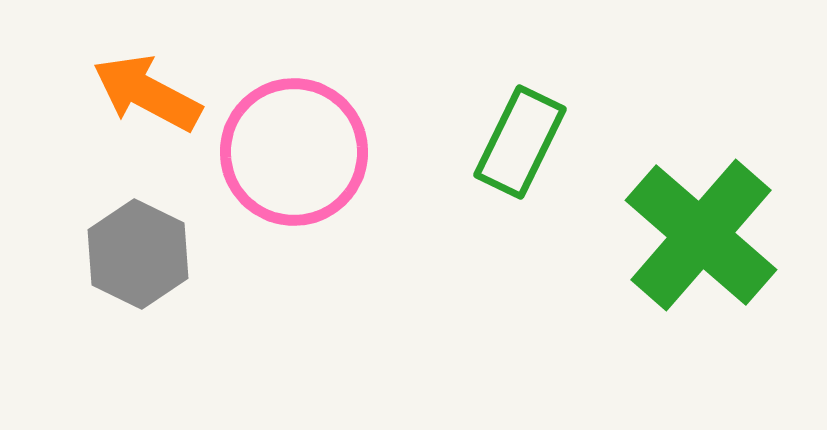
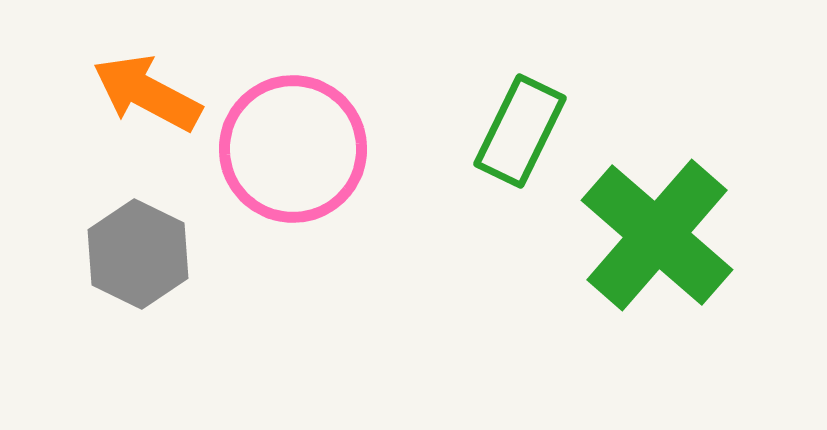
green rectangle: moved 11 px up
pink circle: moved 1 px left, 3 px up
green cross: moved 44 px left
